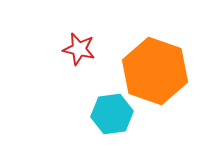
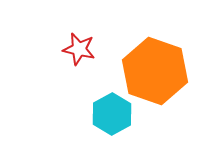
cyan hexagon: rotated 21 degrees counterclockwise
